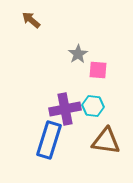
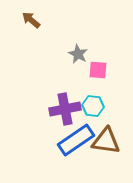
gray star: rotated 12 degrees counterclockwise
blue rectangle: moved 27 px right; rotated 39 degrees clockwise
